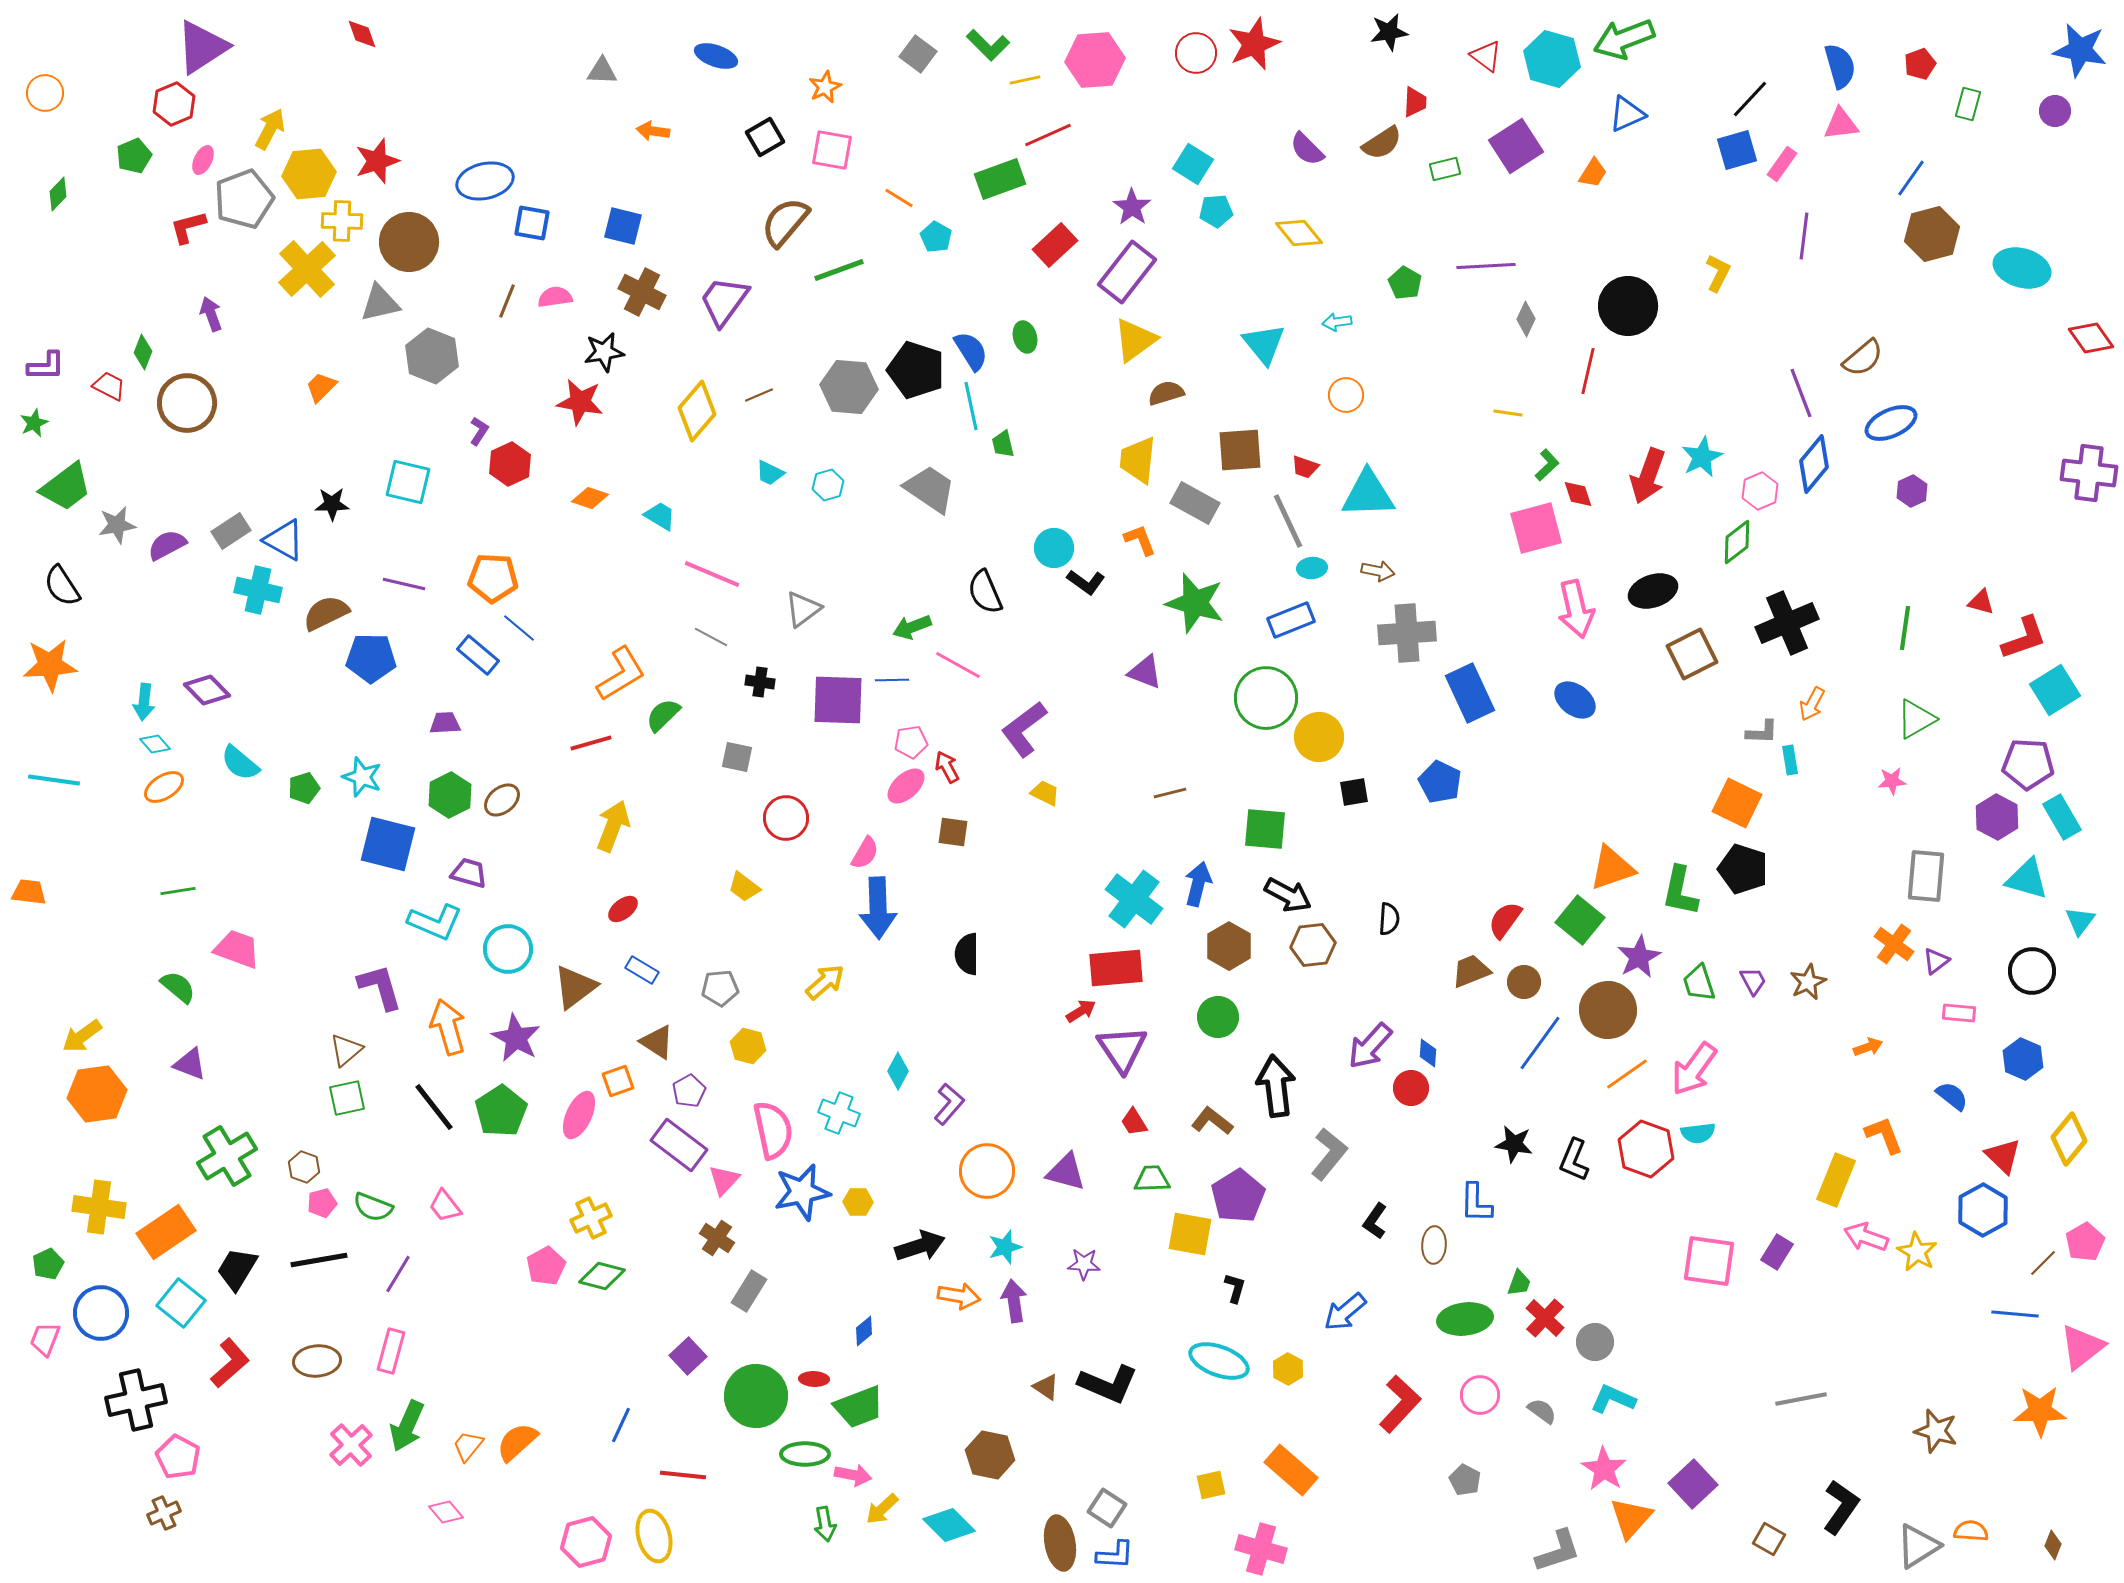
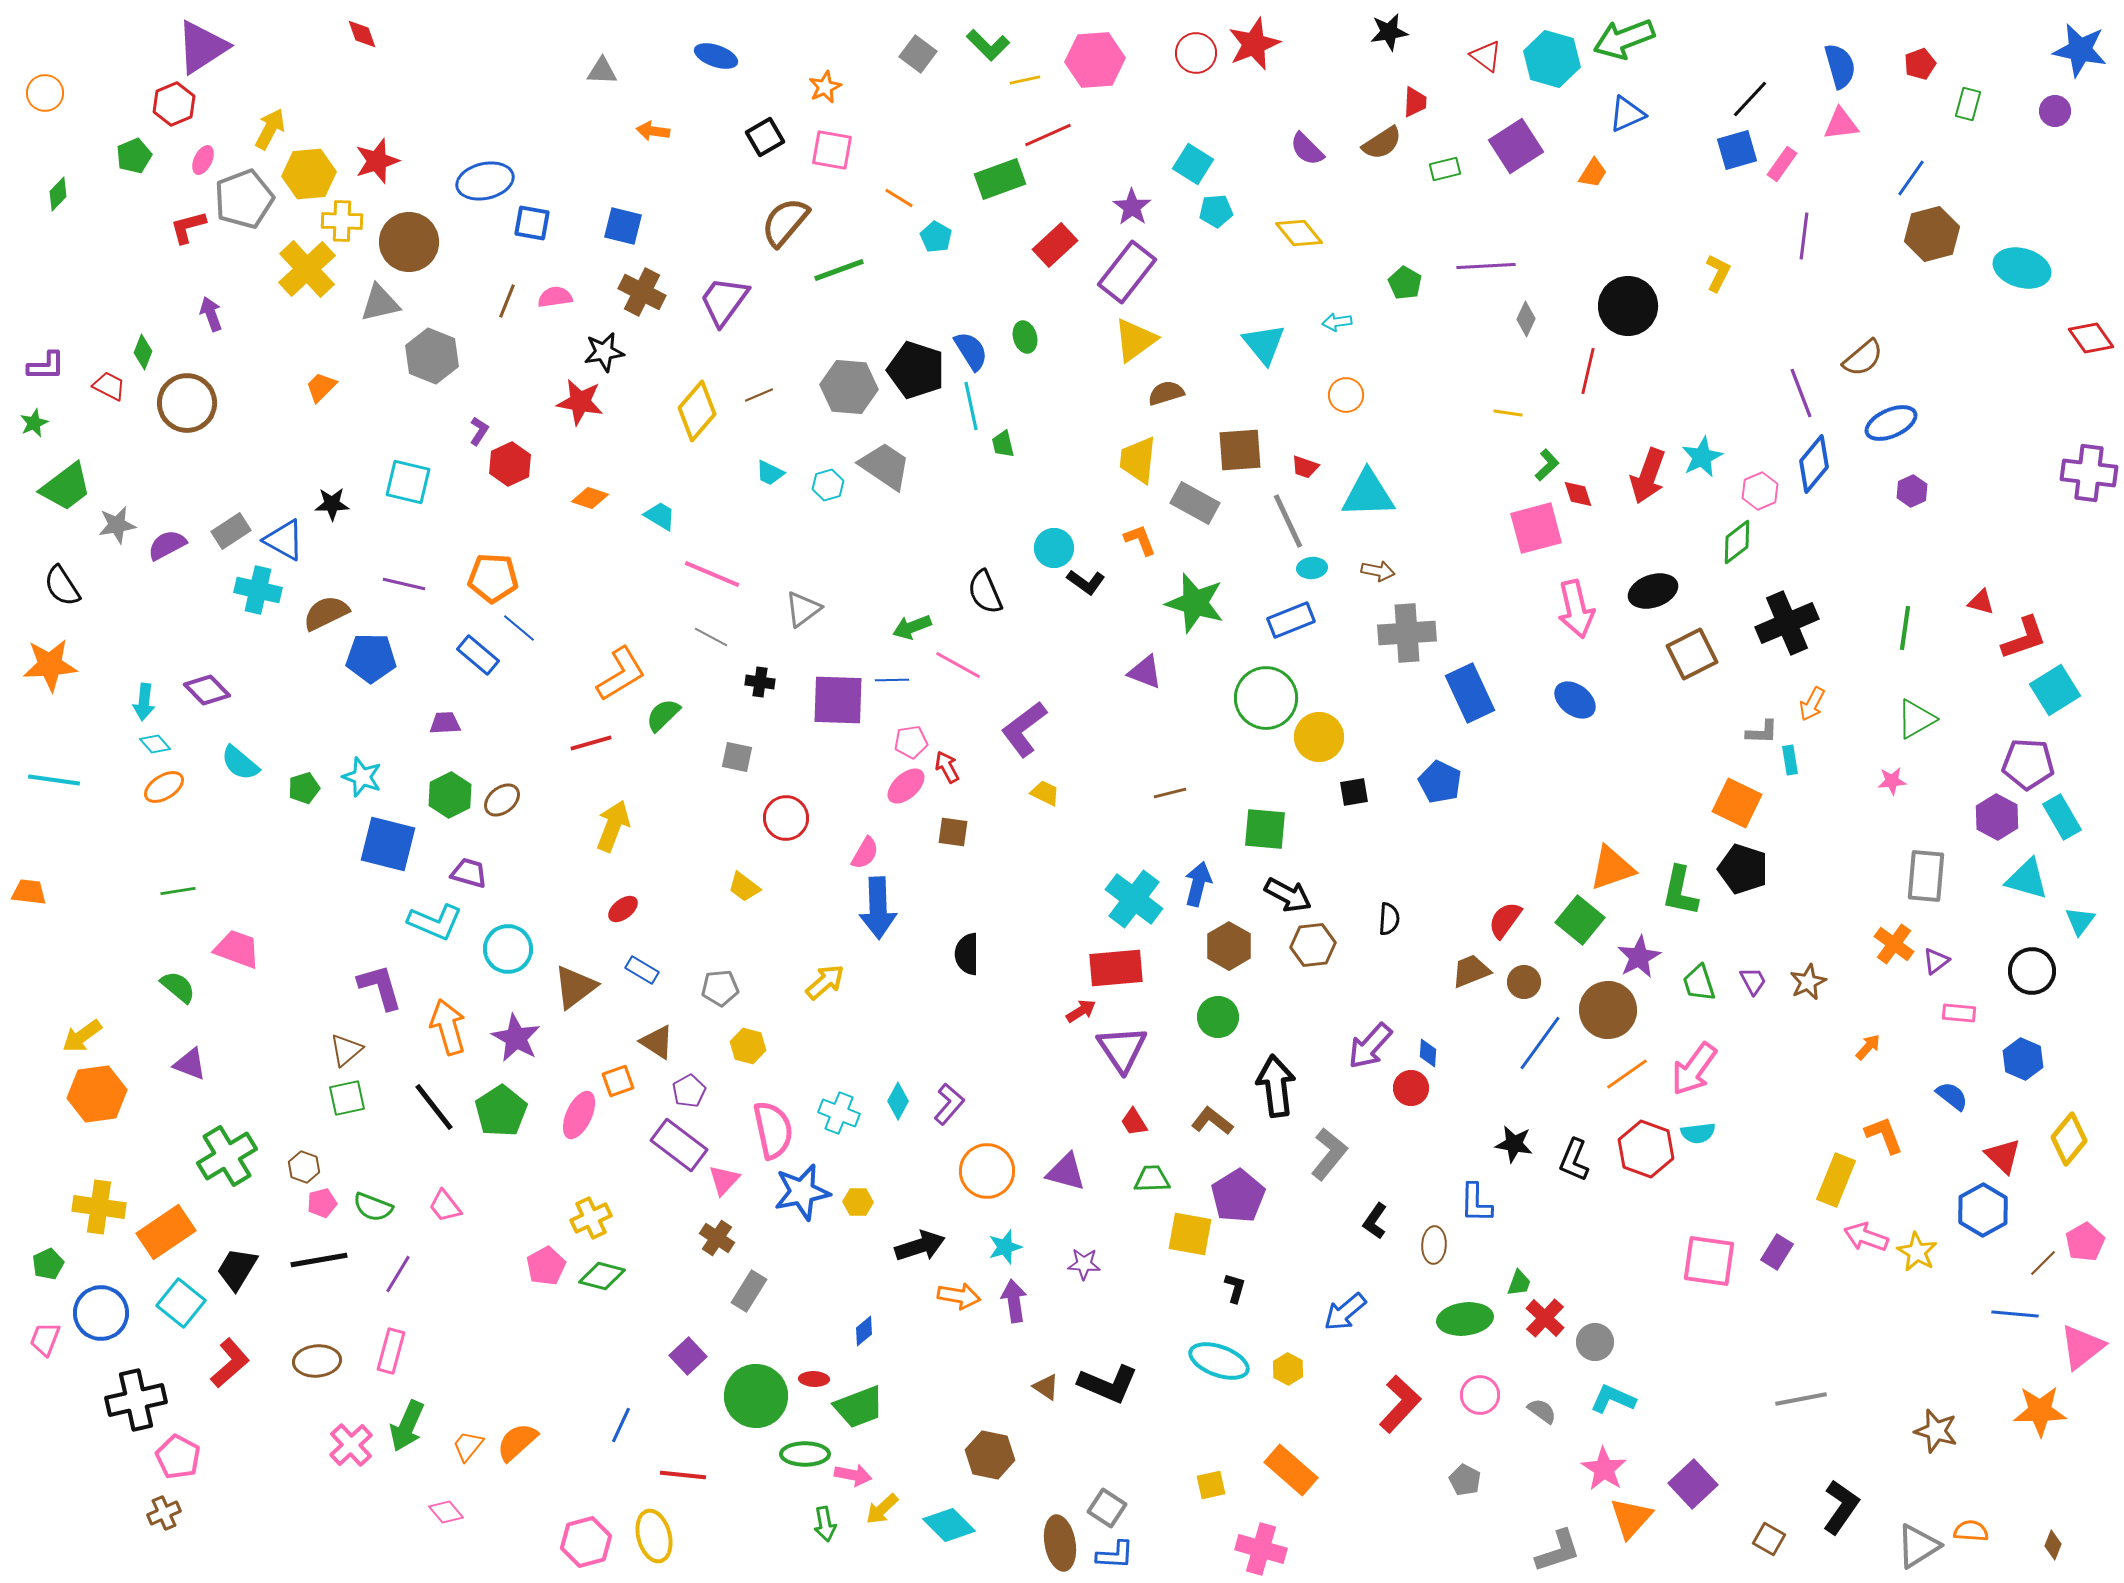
gray trapezoid at (930, 489): moved 45 px left, 23 px up
orange arrow at (1868, 1047): rotated 28 degrees counterclockwise
cyan diamond at (898, 1071): moved 30 px down
